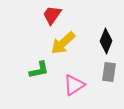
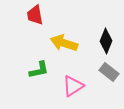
red trapezoid: moved 17 px left; rotated 45 degrees counterclockwise
yellow arrow: moved 1 px right; rotated 60 degrees clockwise
gray rectangle: rotated 60 degrees counterclockwise
pink triangle: moved 1 px left, 1 px down
